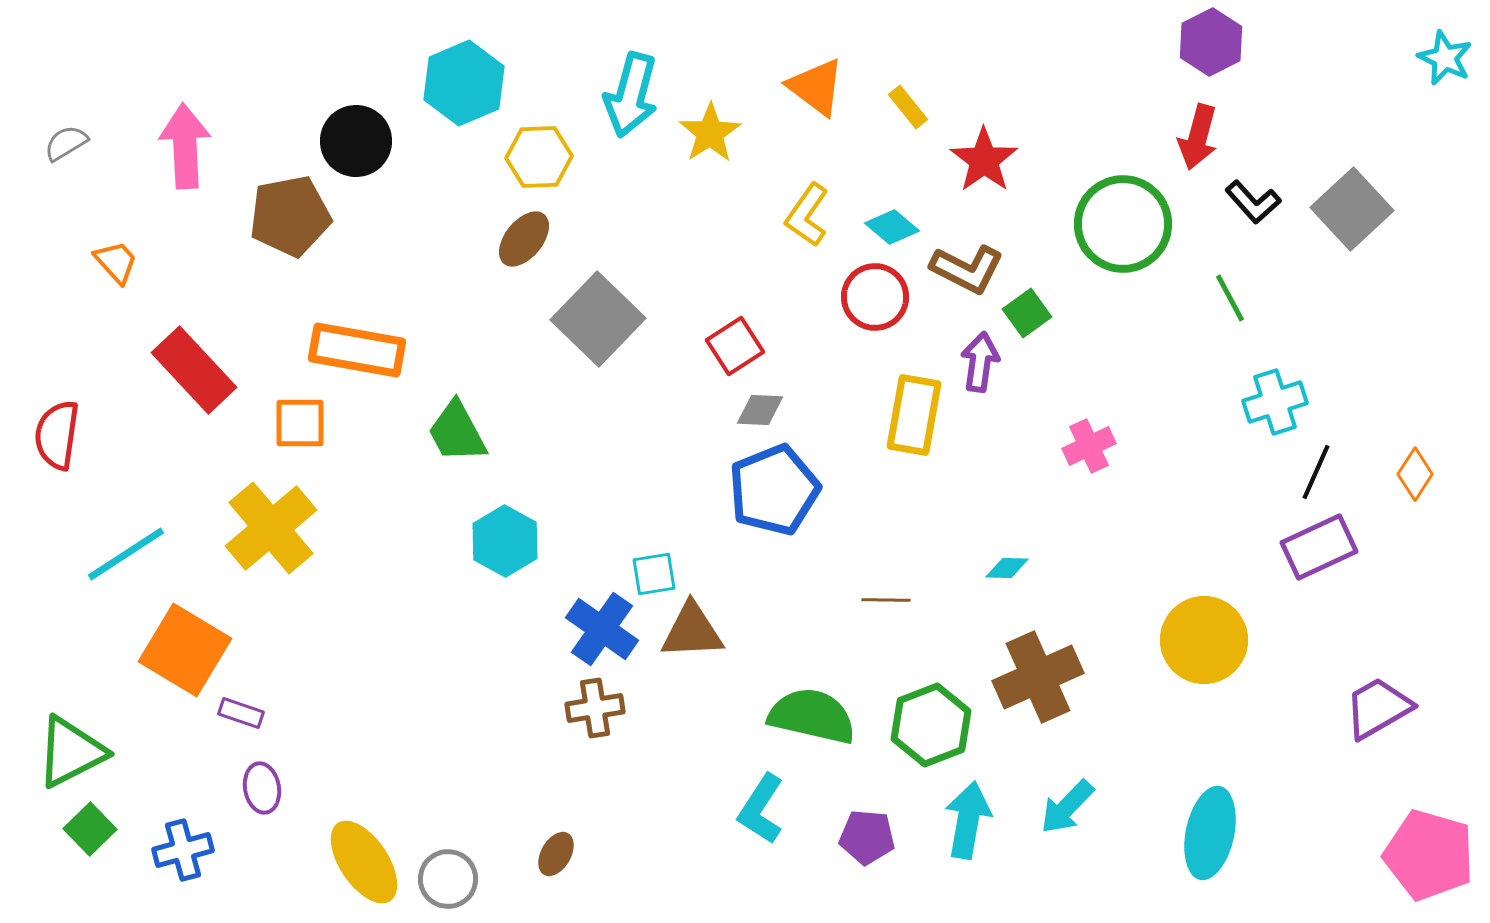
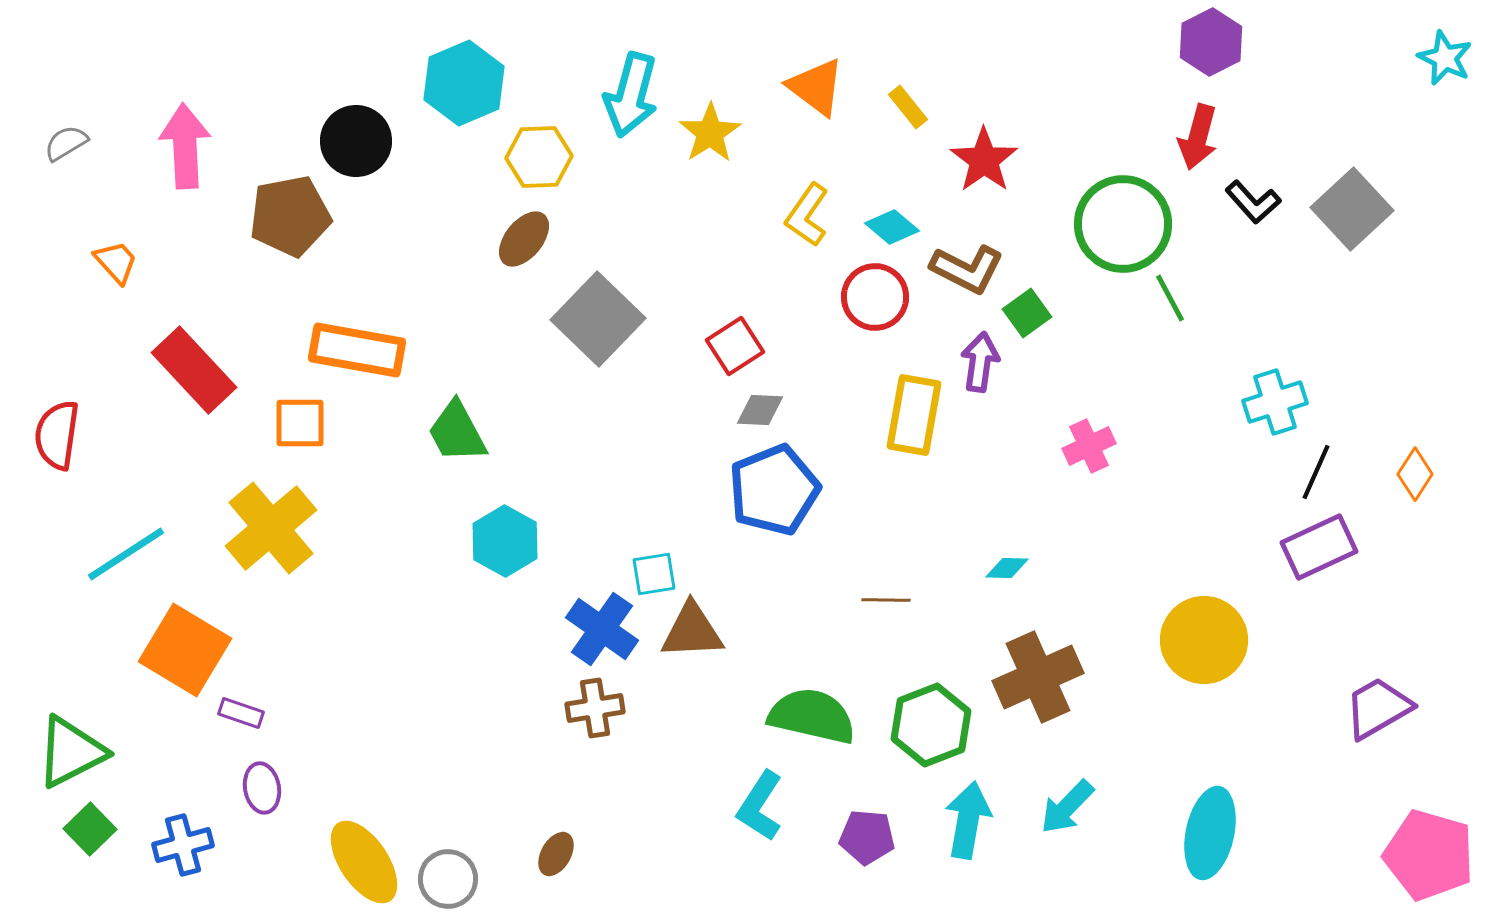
green line at (1230, 298): moved 60 px left
cyan L-shape at (761, 809): moved 1 px left, 3 px up
blue cross at (183, 850): moved 5 px up
